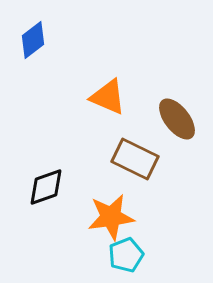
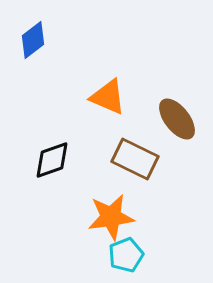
black diamond: moved 6 px right, 27 px up
